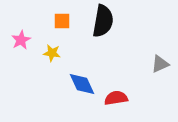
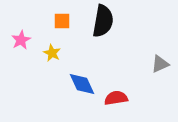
yellow star: rotated 18 degrees clockwise
